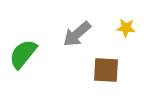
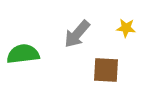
gray arrow: rotated 8 degrees counterclockwise
green semicircle: rotated 44 degrees clockwise
